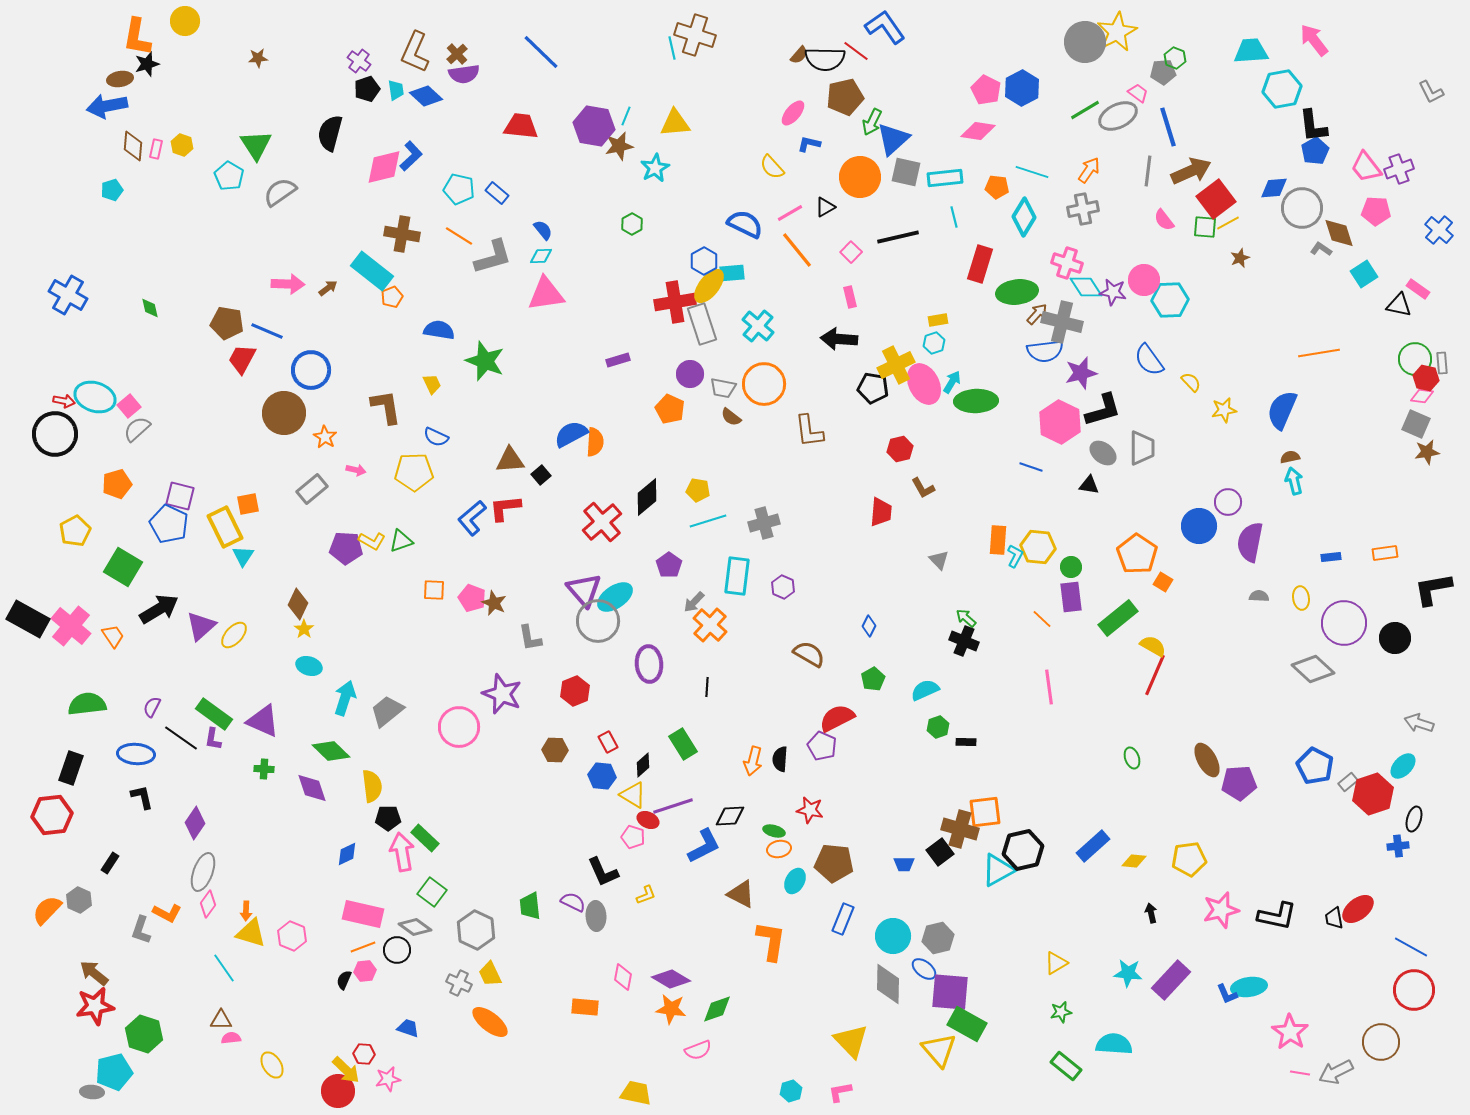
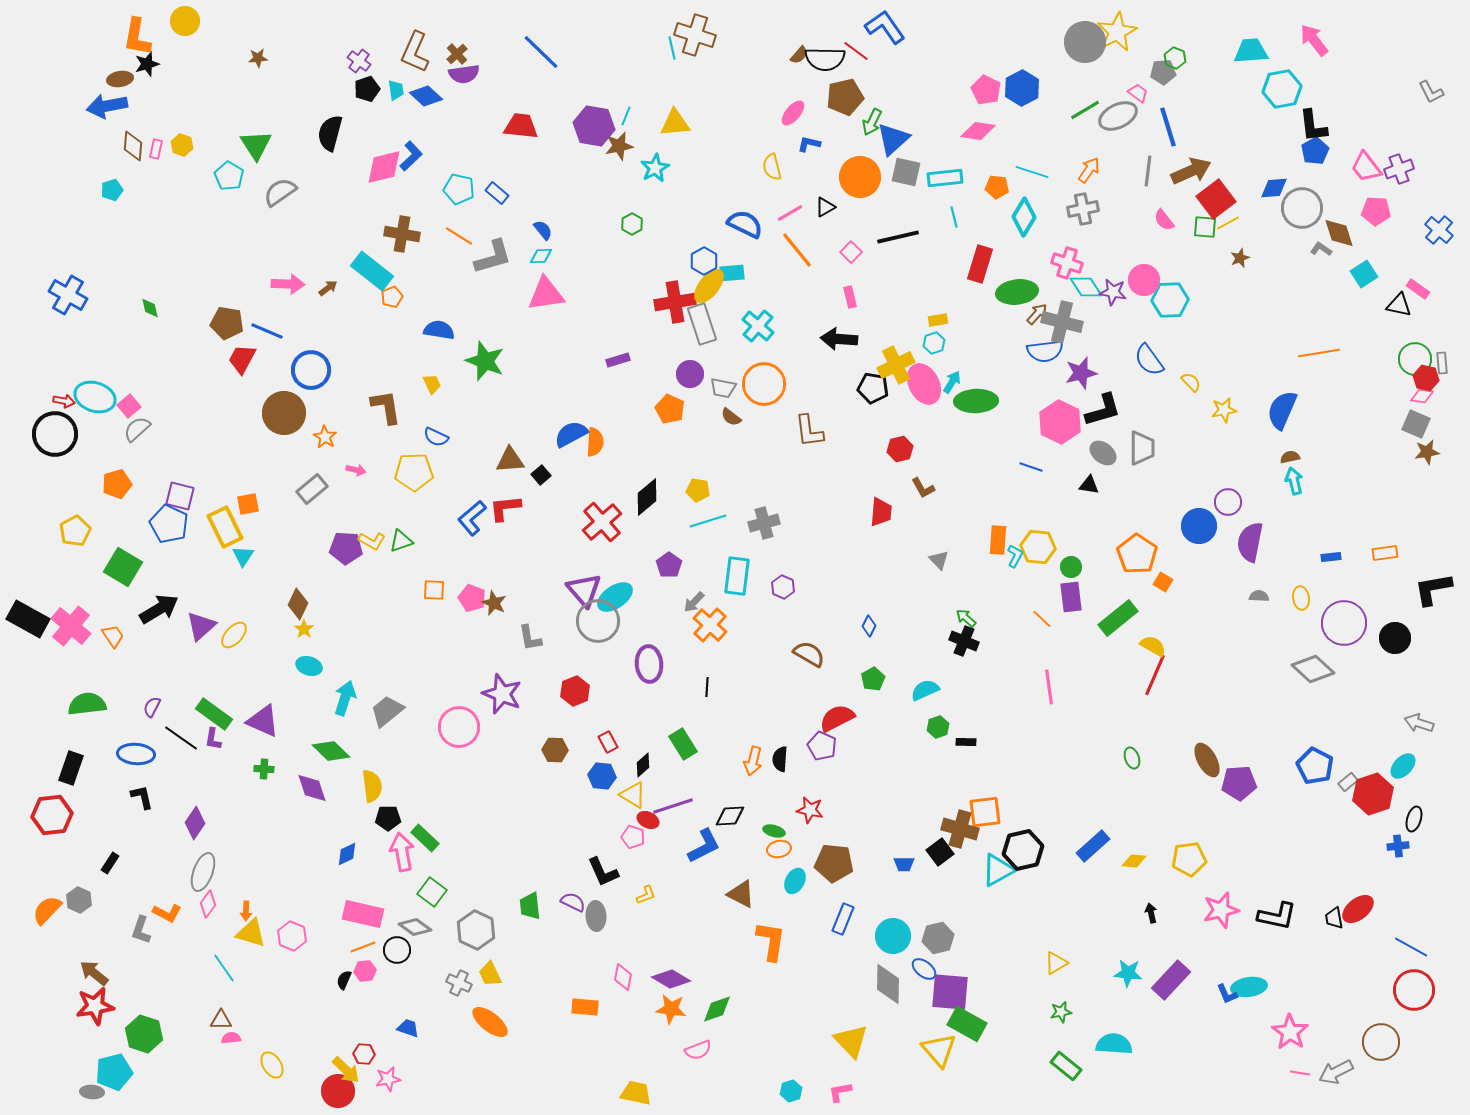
yellow semicircle at (772, 167): rotated 28 degrees clockwise
